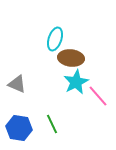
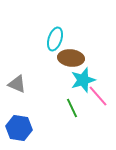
cyan star: moved 7 px right, 2 px up; rotated 10 degrees clockwise
green line: moved 20 px right, 16 px up
